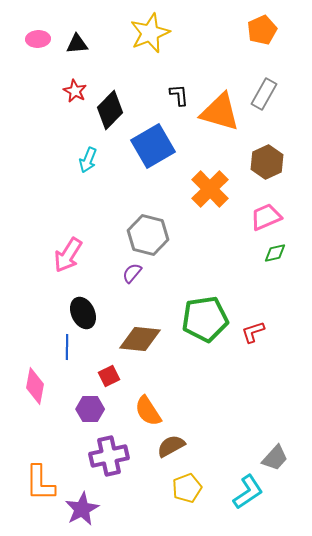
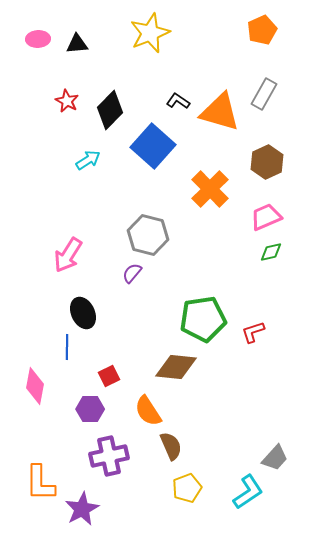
red star: moved 8 px left, 10 px down
black L-shape: moved 1 px left, 6 px down; rotated 50 degrees counterclockwise
blue square: rotated 18 degrees counterclockwise
cyan arrow: rotated 145 degrees counterclockwise
green diamond: moved 4 px left, 1 px up
green pentagon: moved 2 px left
brown diamond: moved 36 px right, 28 px down
brown semicircle: rotated 96 degrees clockwise
